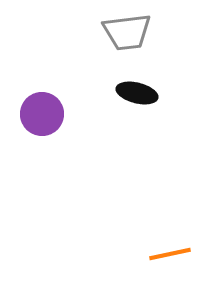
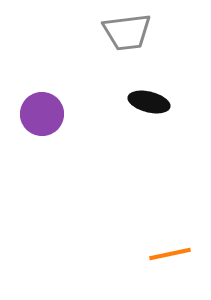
black ellipse: moved 12 px right, 9 px down
